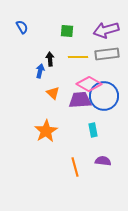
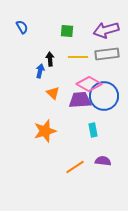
orange star: moved 1 px left; rotated 15 degrees clockwise
orange line: rotated 72 degrees clockwise
